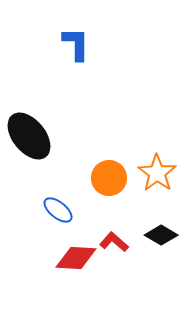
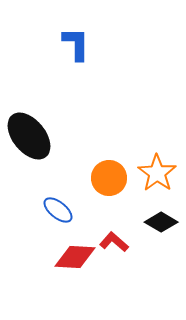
black diamond: moved 13 px up
red diamond: moved 1 px left, 1 px up
